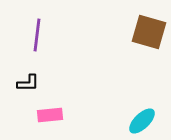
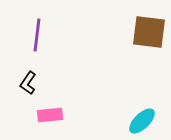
brown square: rotated 9 degrees counterclockwise
black L-shape: rotated 125 degrees clockwise
